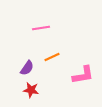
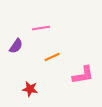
purple semicircle: moved 11 px left, 22 px up
red star: moved 1 px left, 1 px up
